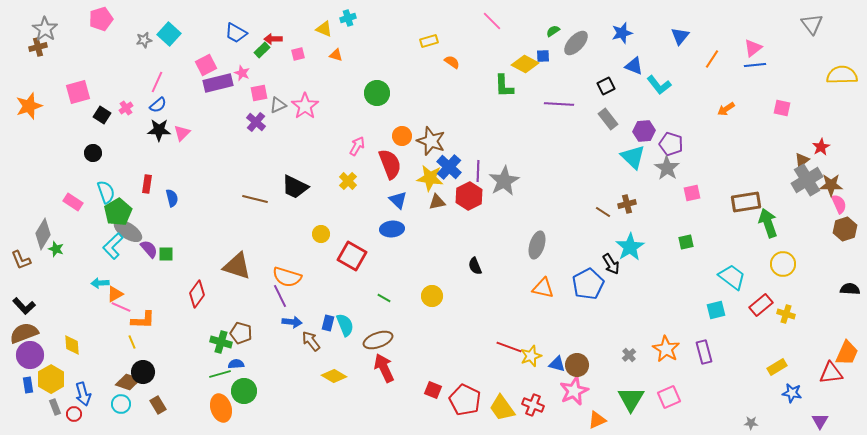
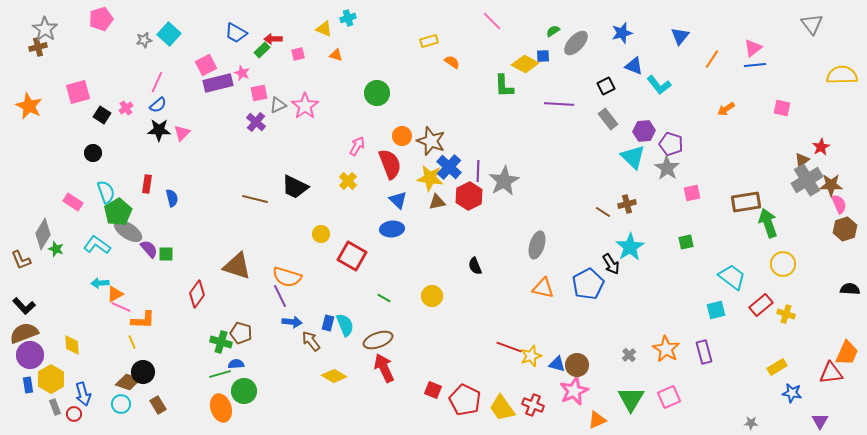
orange star at (29, 106): rotated 28 degrees counterclockwise
cyan L-shape at (113, 246): moved 16 px left, 1 px up; rotated 80 degrees clockwise
